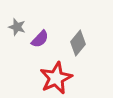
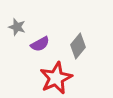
purple semicircle: moved 5 px down; rotated 18 degrees clockwise
gray diamond: moved 3 px down
